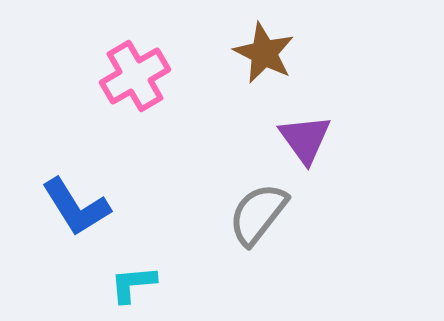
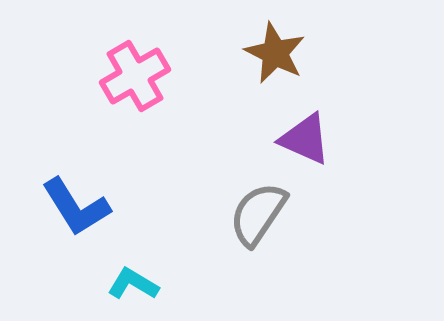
brown star: moved 11 px right
purple triangle: rotated 30 degrees counterclockwise
gray semicircle: rotated 4 degrees counterclockwise
cyan L-shape: rotated 36 degrees clockwise
